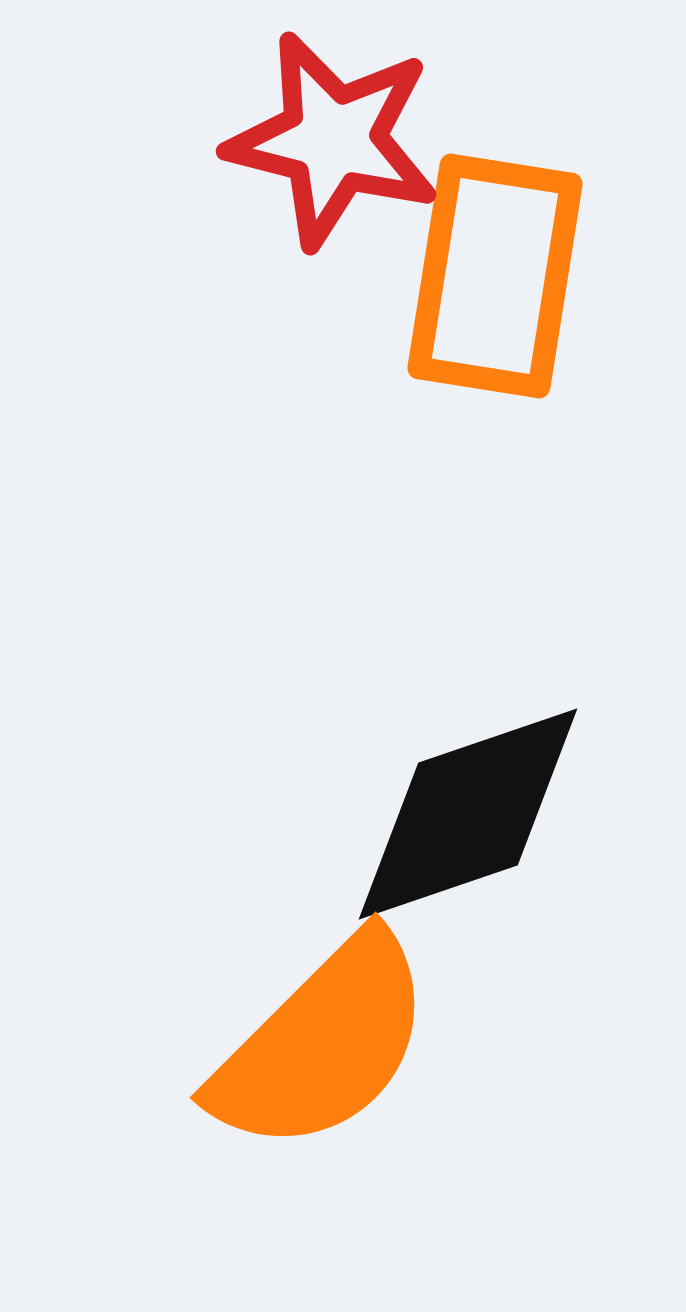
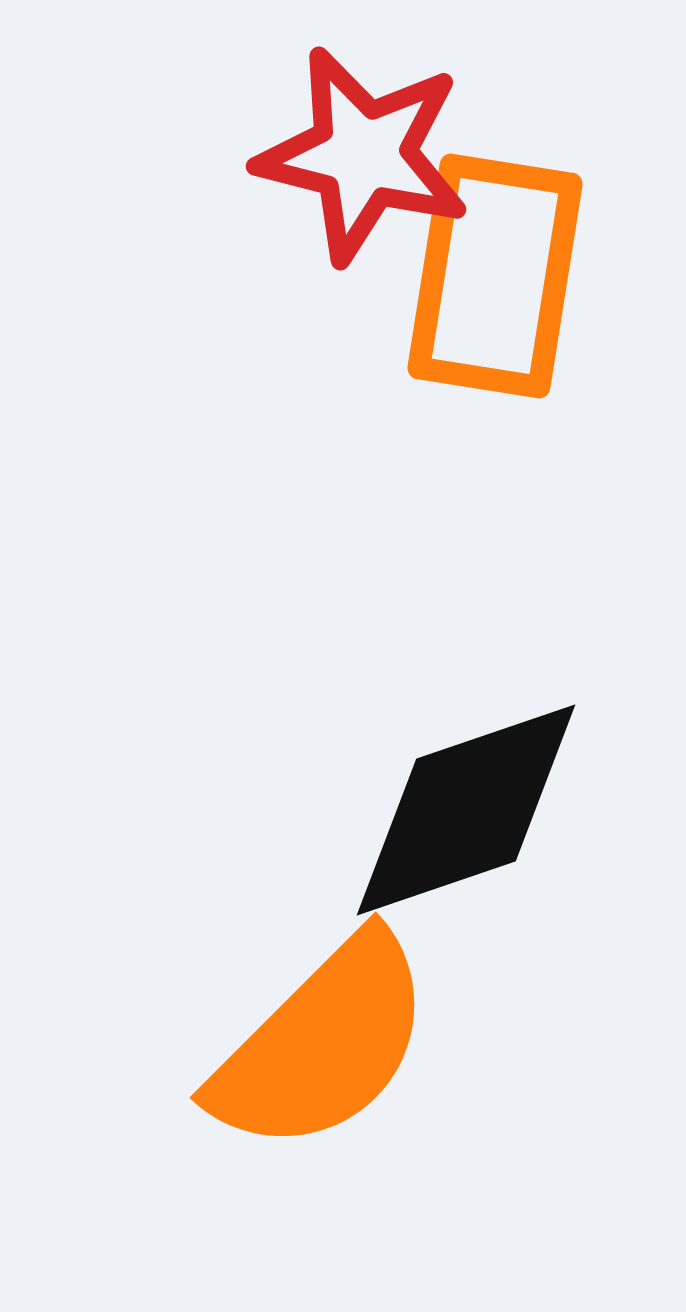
red star: moved 30 px right, 15 px down
black diamond: moved 2 px left, 4 px up
